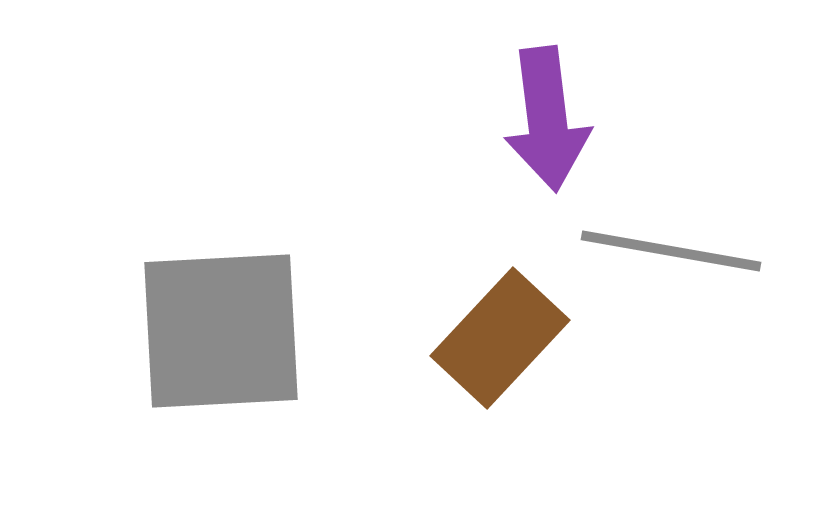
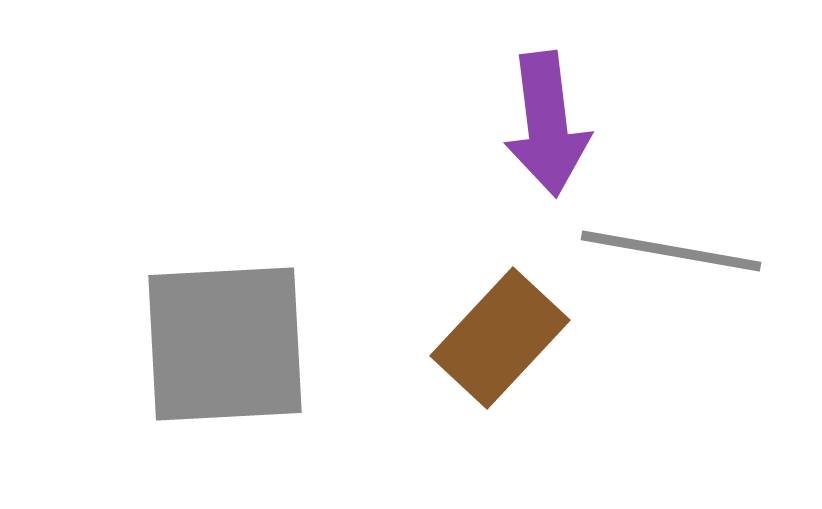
purple arrow: moved 5 px down
gray square: moved 4 px right, 13 px down
